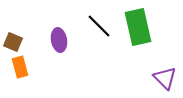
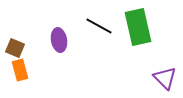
black line: rotated 16 degrees counterclockwise
brown square: moved 2 px right, 6 px down
orange rectangle: moved 3 px down
